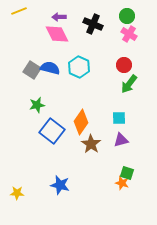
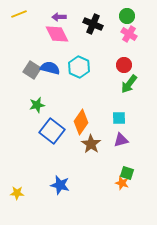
yellow line: moved 3 px down
